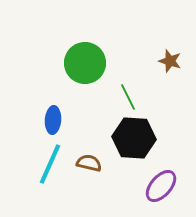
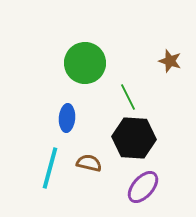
blue ellipse: moved 14 px right, 2 px up
cyan line: moved 4 px down; rotated 9 degrees counterclockwise
purple ellipse: moved 18 px left, 1 px down
